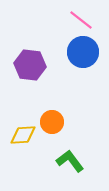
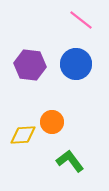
blue circle: moved 7 px left, 12 px down
